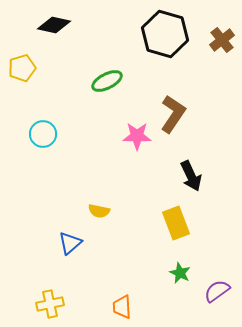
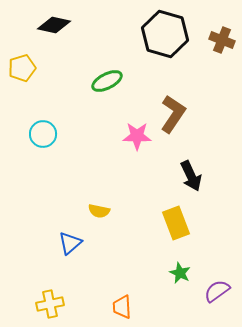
brown cross: rotated 30 degrees counterclockwise
